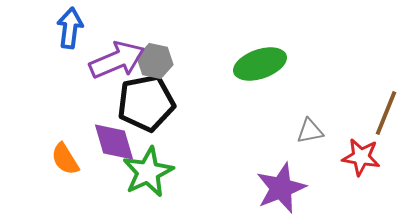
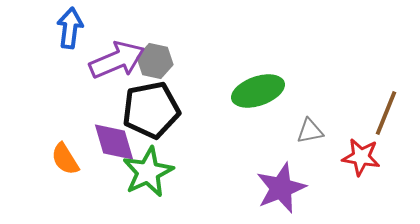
green ellipse: moved 2 px left, 27 px down
black pentagon: moved 5 px right, 7 px down
